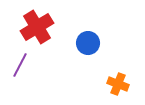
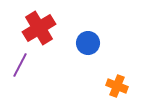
red cross: moved 2 px right, 1 px down
orange cross: moved 1 px left, 2 px down
